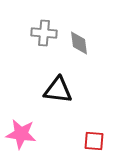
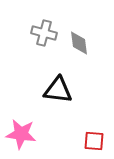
gray cross: rotated 10 degrees clockwise
